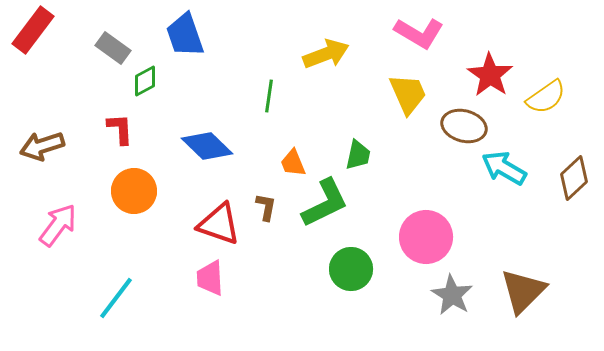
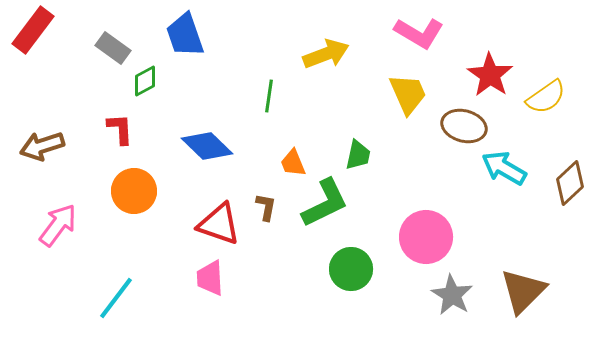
brown diamond: moved 4 px left, 5 px down
